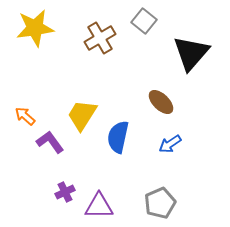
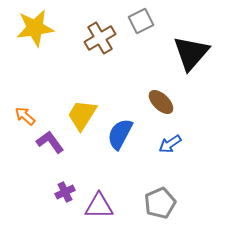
gray square: moved 3 px left; rotated 25 degrees clockwise
blue semicircle: moved 2 px right, 3 px up; rotated 16 degrees clockwise
